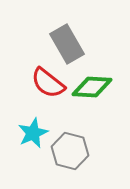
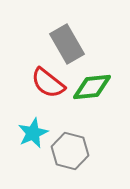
green diamond: rotated 9 degrees counterclockwise
